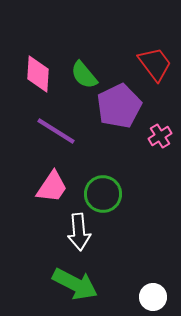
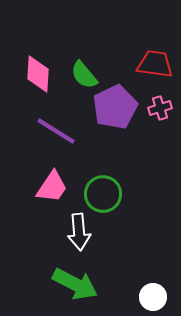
red trapezoid: rotated 45 degrees counterclockwise
purple pentagon: moved 4 px left, 1 px down
pink cross: moved 28 px up; rotated 15 degrees clockwise
